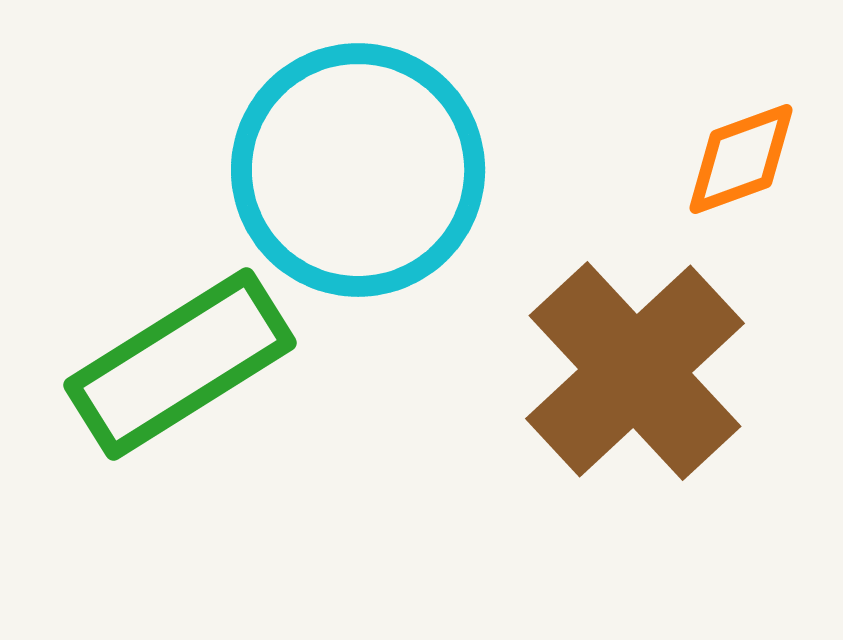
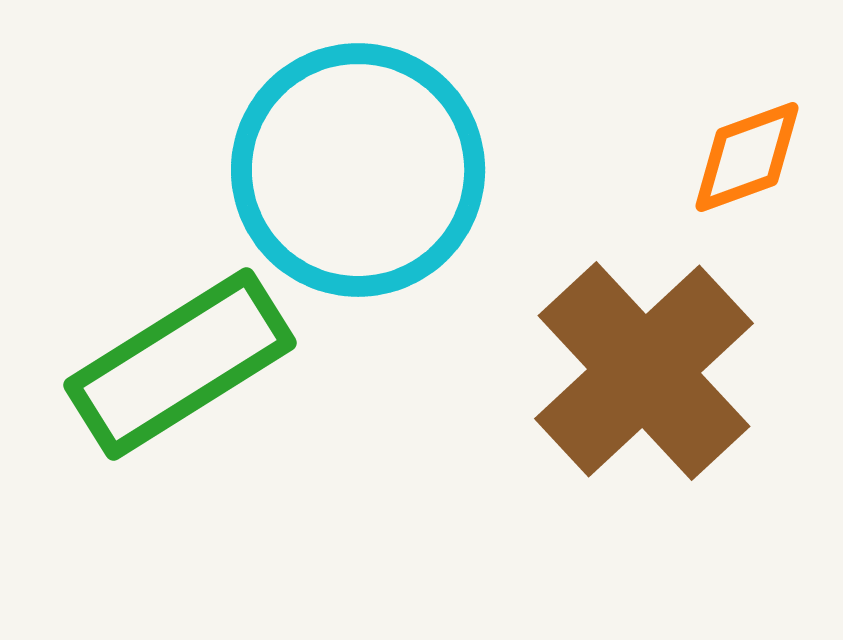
orange diamond: moved 6 px right, 2 px up
brown cross: moved 9 px right
